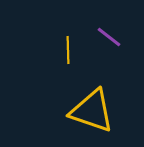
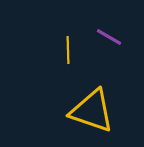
purple line: rotated 8 degrees counterclockwise
